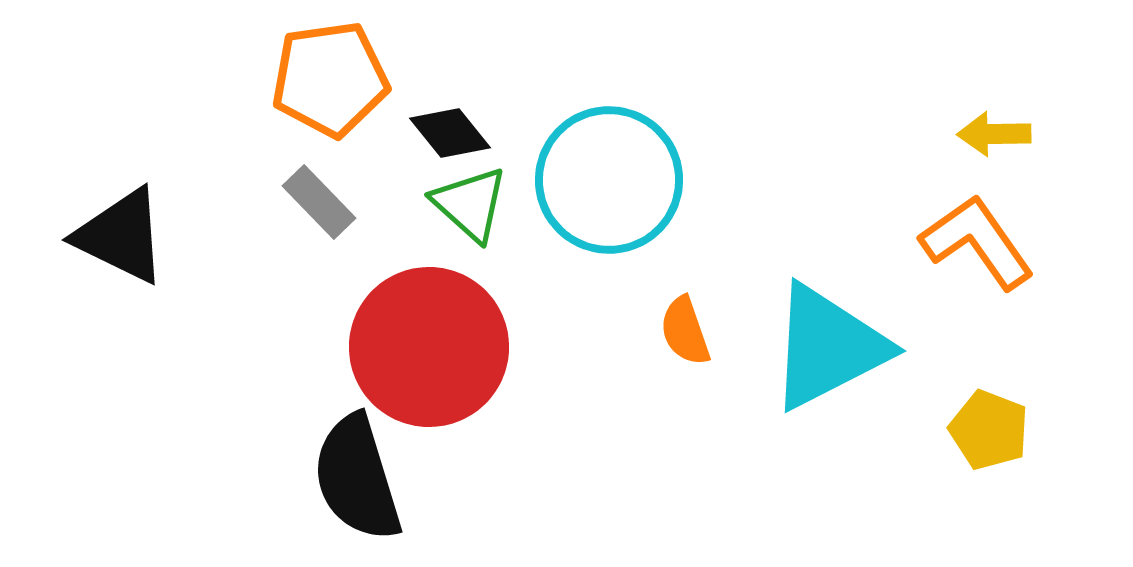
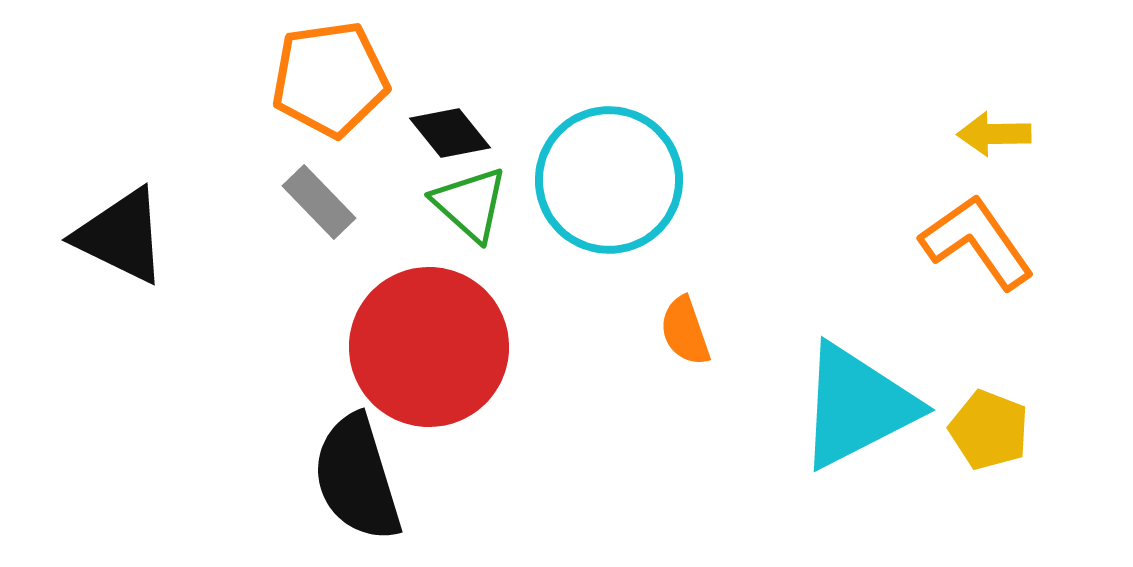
cyan triangle: moved 29 px right, 59 px down
